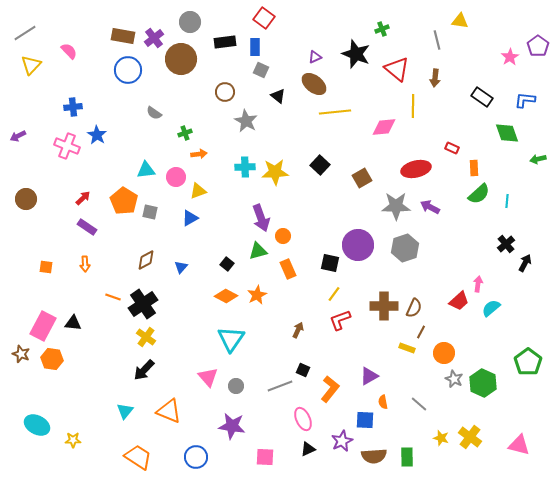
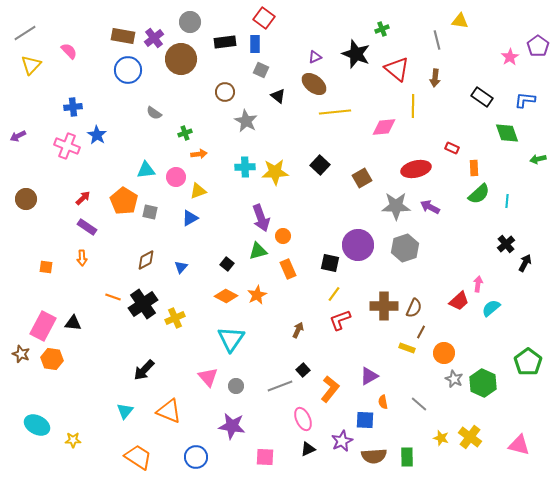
blue rectangle at (255, 47): moved 3 px up
orange arrow at (85, 264): moved 3 px left, 6 px up
yellow cross at (146, 337): moved 29 px right, 19 px up; rotated 30 degrees clockwise
black square at (303, 370): rotated 24 degrees clockwise
